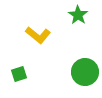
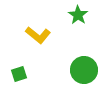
green circle: moved 1 px left, 2 px up
